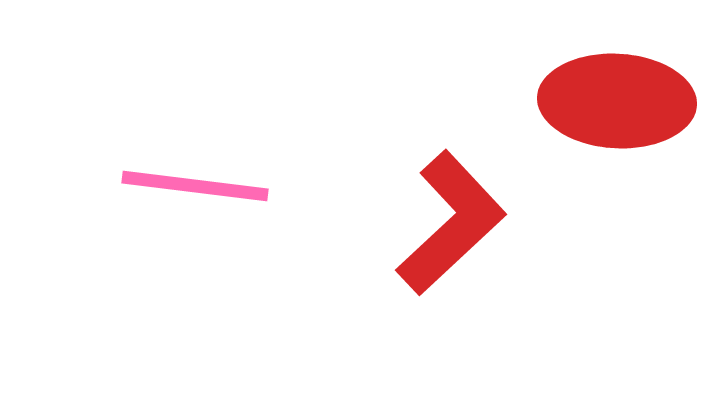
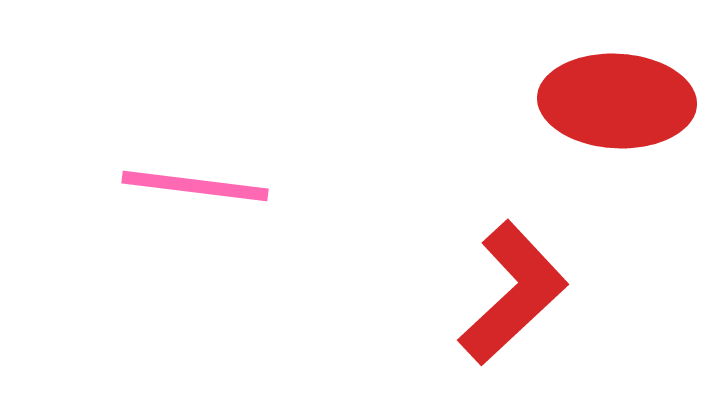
red L-shape: moved 62 px right, 70 px down
